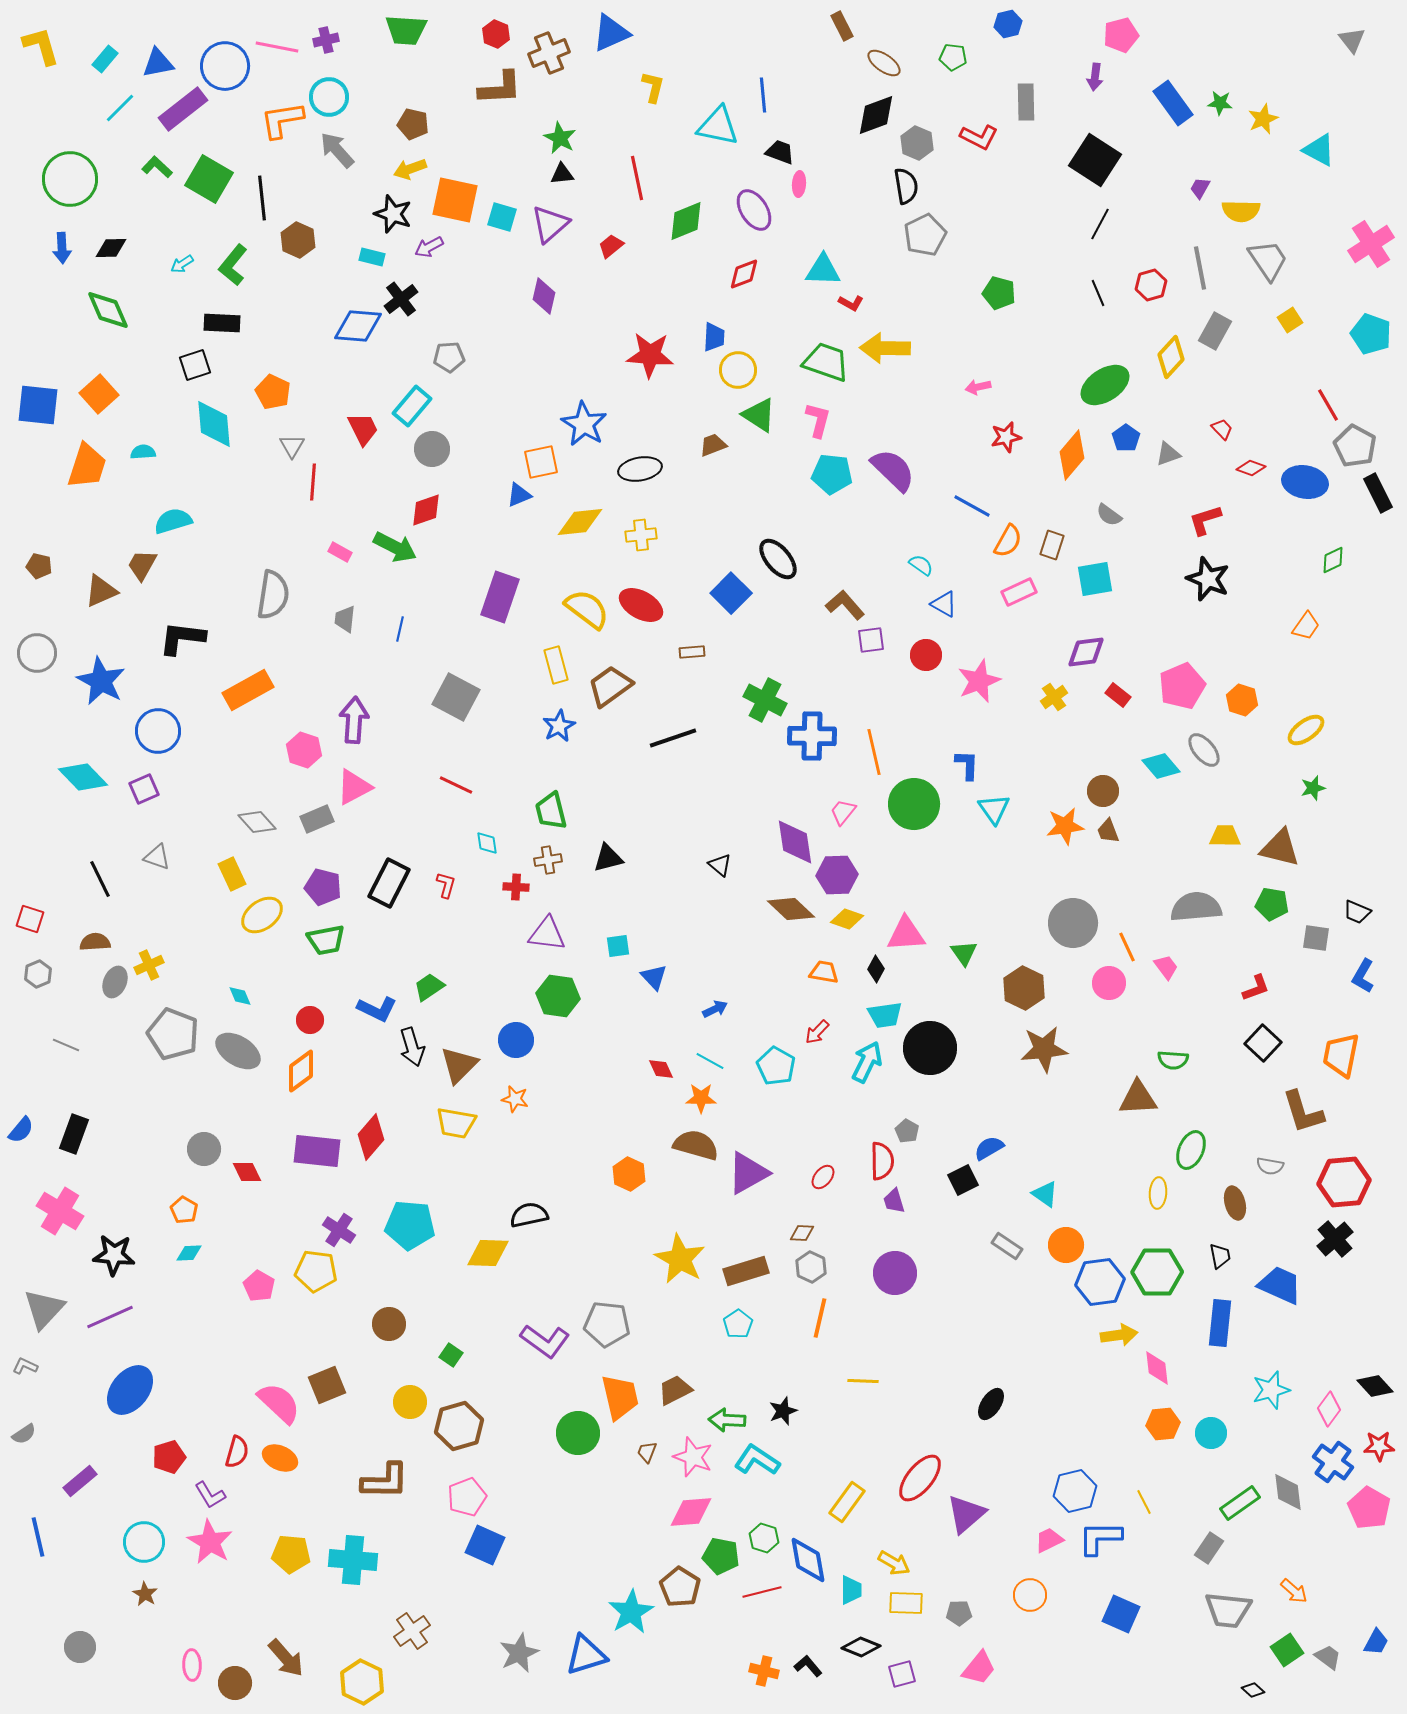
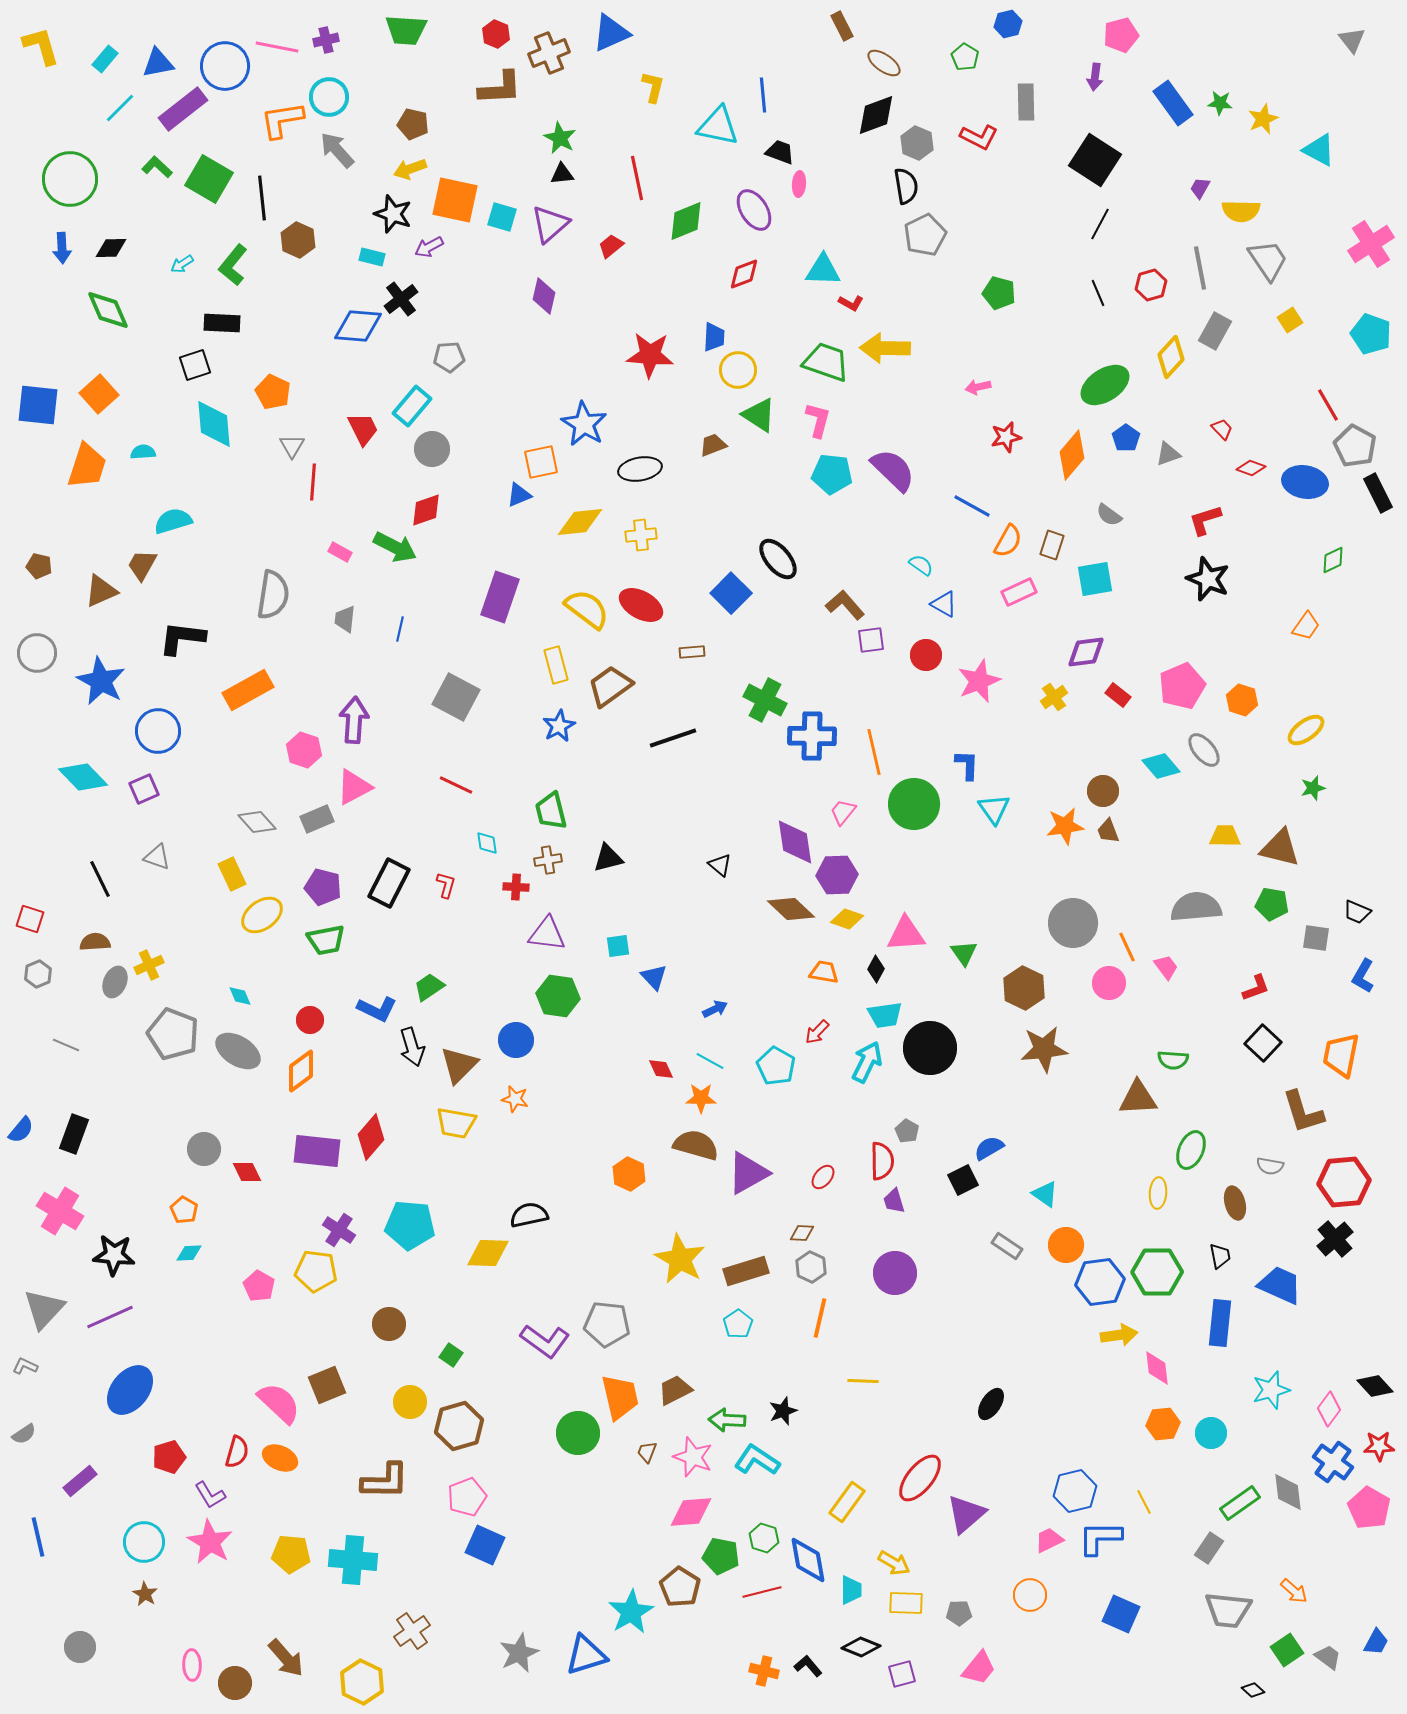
green pentagon at (953, 57): moved 12 px right; rotated 24 degrees clockwise
